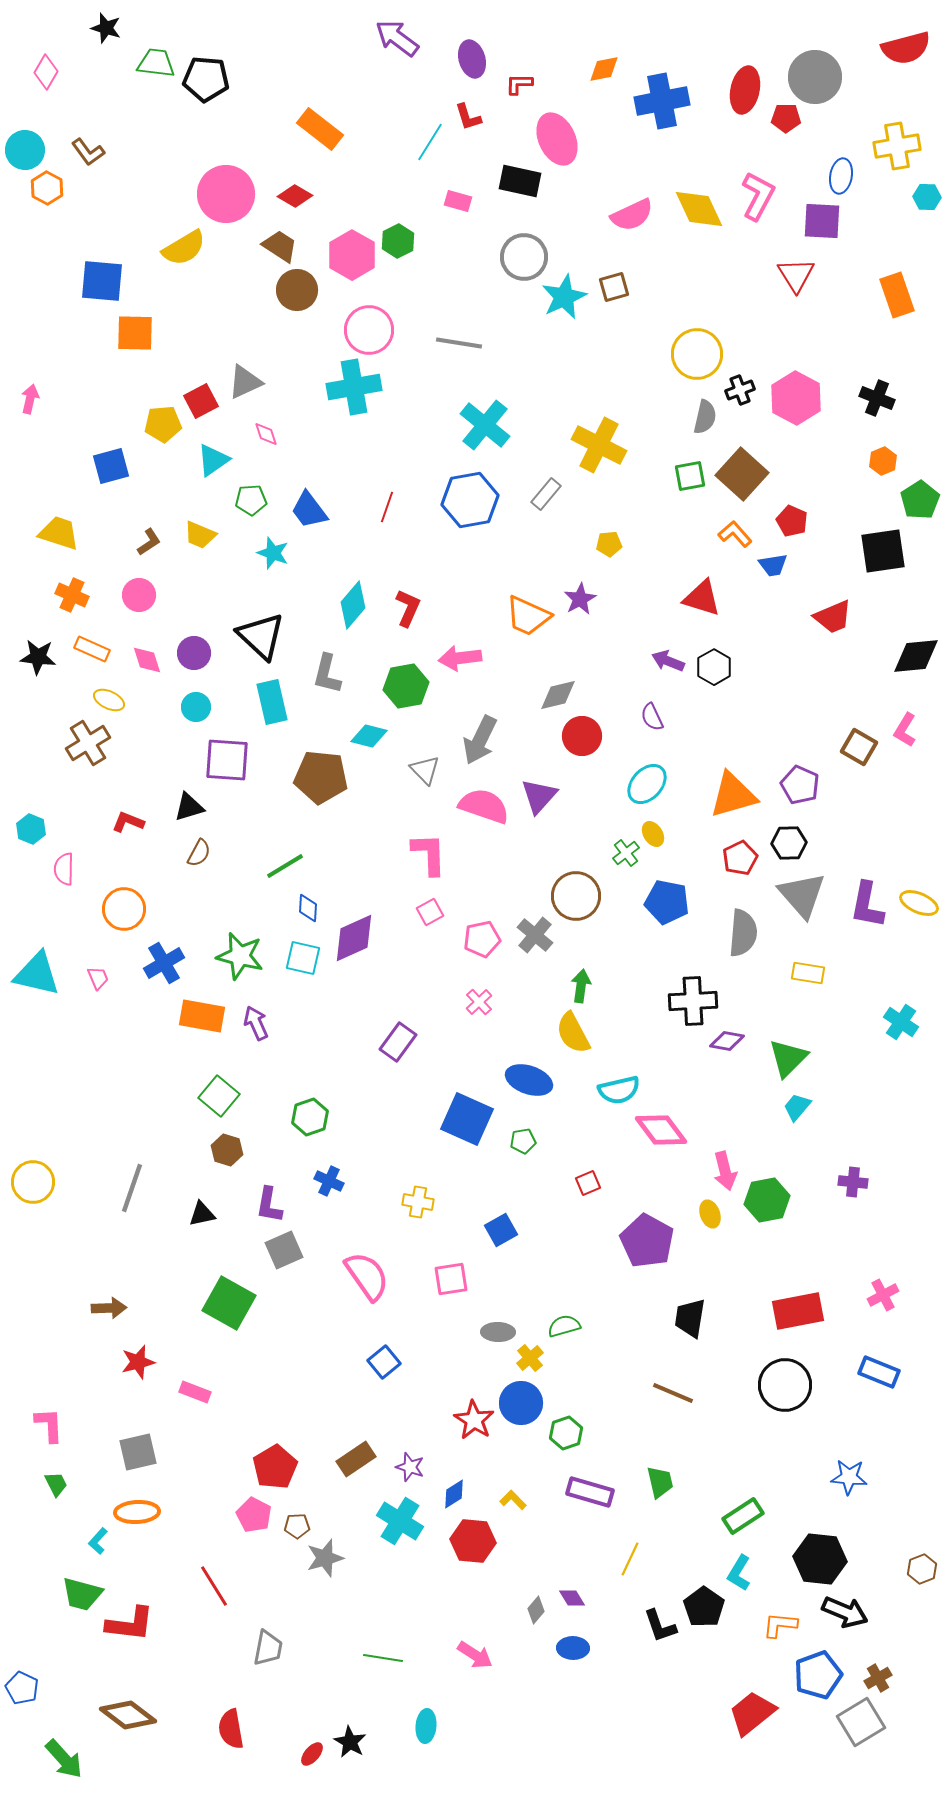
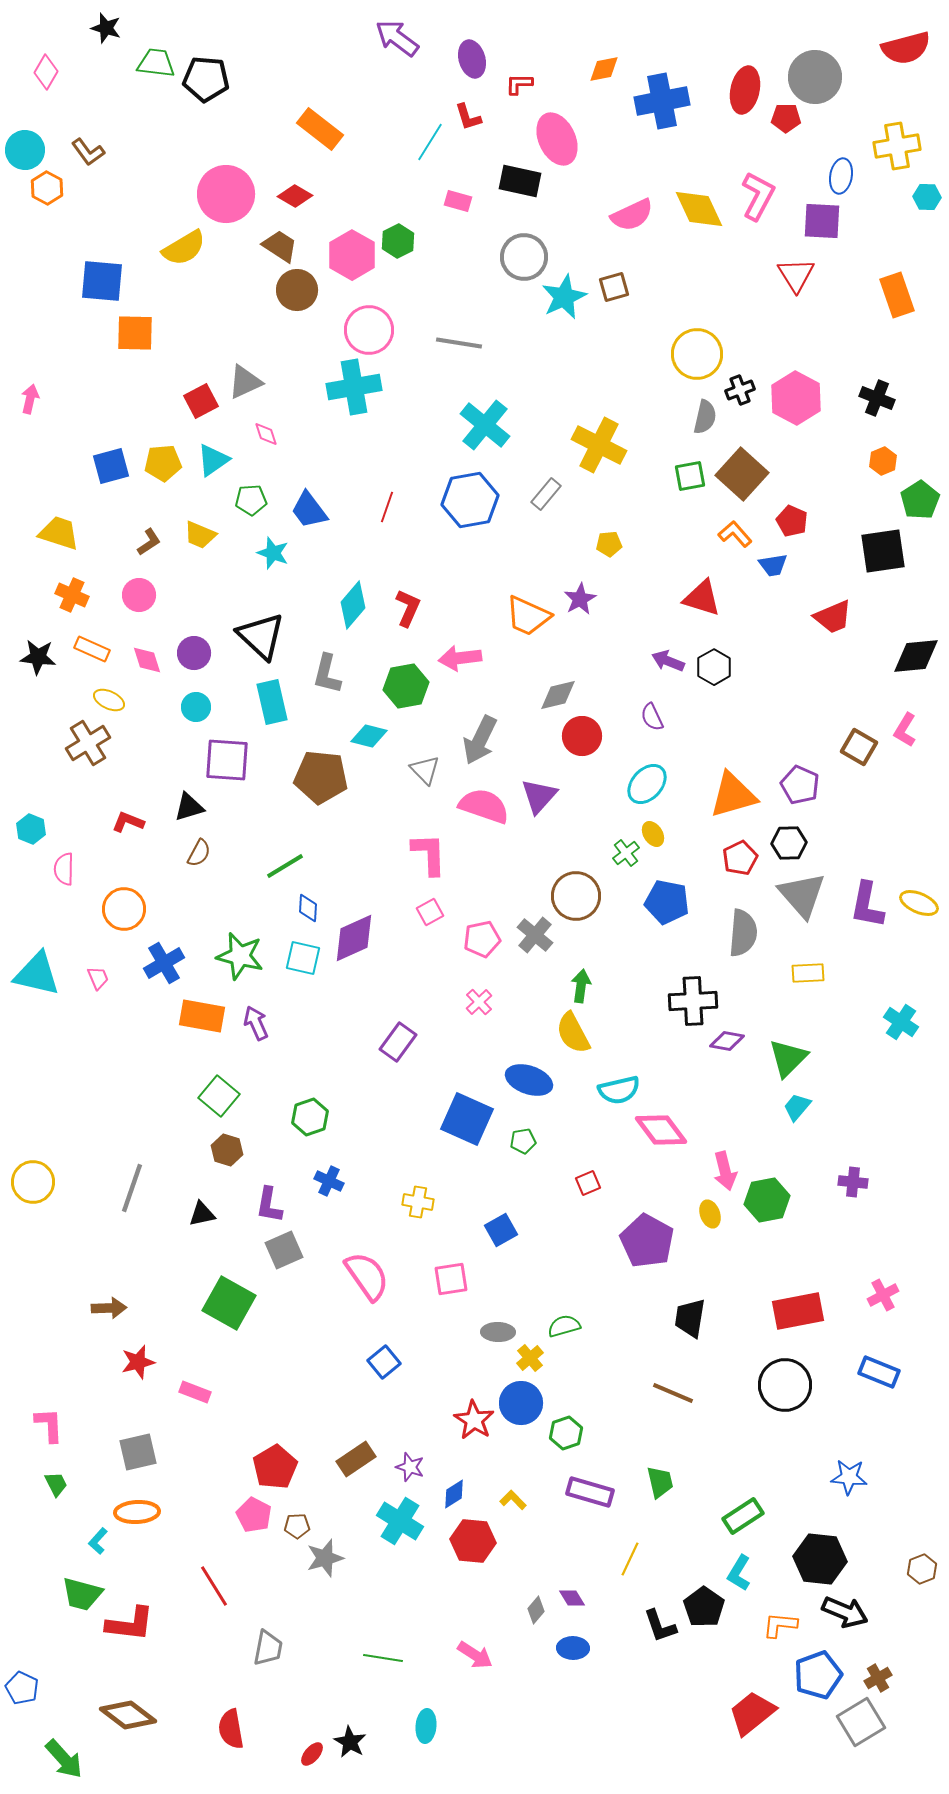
yellow pentagon at (163, 424): moved 39 px down
yellow rectangle at (808, 973): rotated 12 degrees counterclockwise
